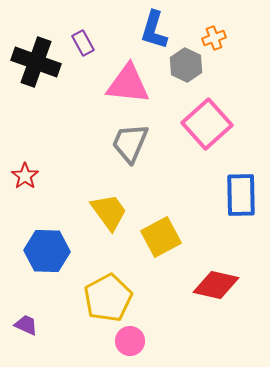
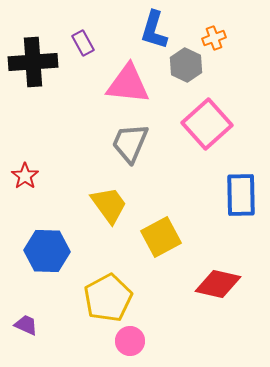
black cross: moved 3 px left; rotated 24 degrees counterclockwise
yellow trapezoid: moved 7 px up
red diamond: moved 2 px right, 1 px up
